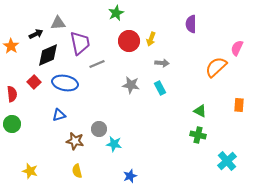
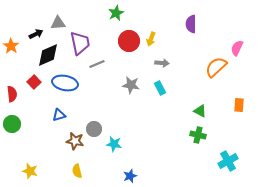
gray circle: moved 5 px left
cyan cross: moved 1 px right; rotated 12 degrees clockwise
